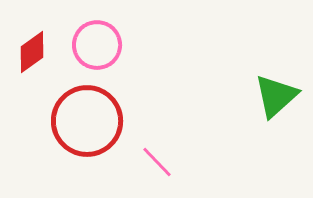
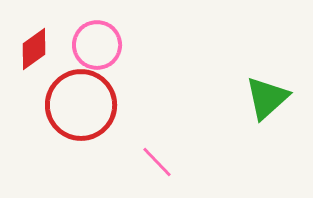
red diamond: moved 2 px right, 3 px up
green triangle: moved 9 px left, 2 px down
red circle: moved 6 px left, 16 px up
